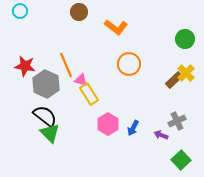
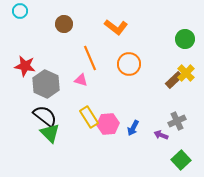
brown circle: moved 15 px left, 12 px down
orange line: moved 24 px right, 7 px up
yellow rectangle: moved 23 px down
pink hexagon: rotated 25 degrees clockwise
